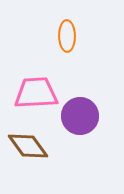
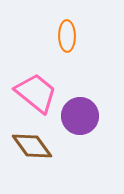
pink trapezoid: rotated 42 degrees clockwise
brown diamond: moved 4 px right
